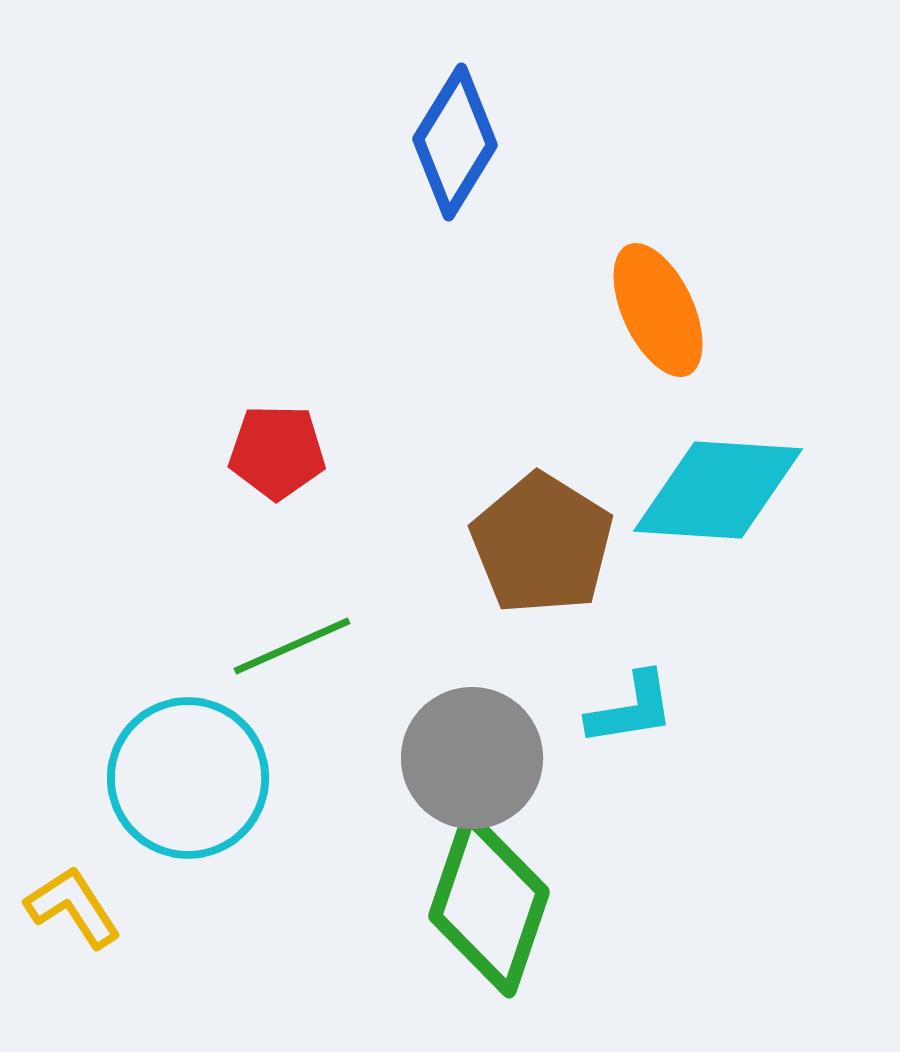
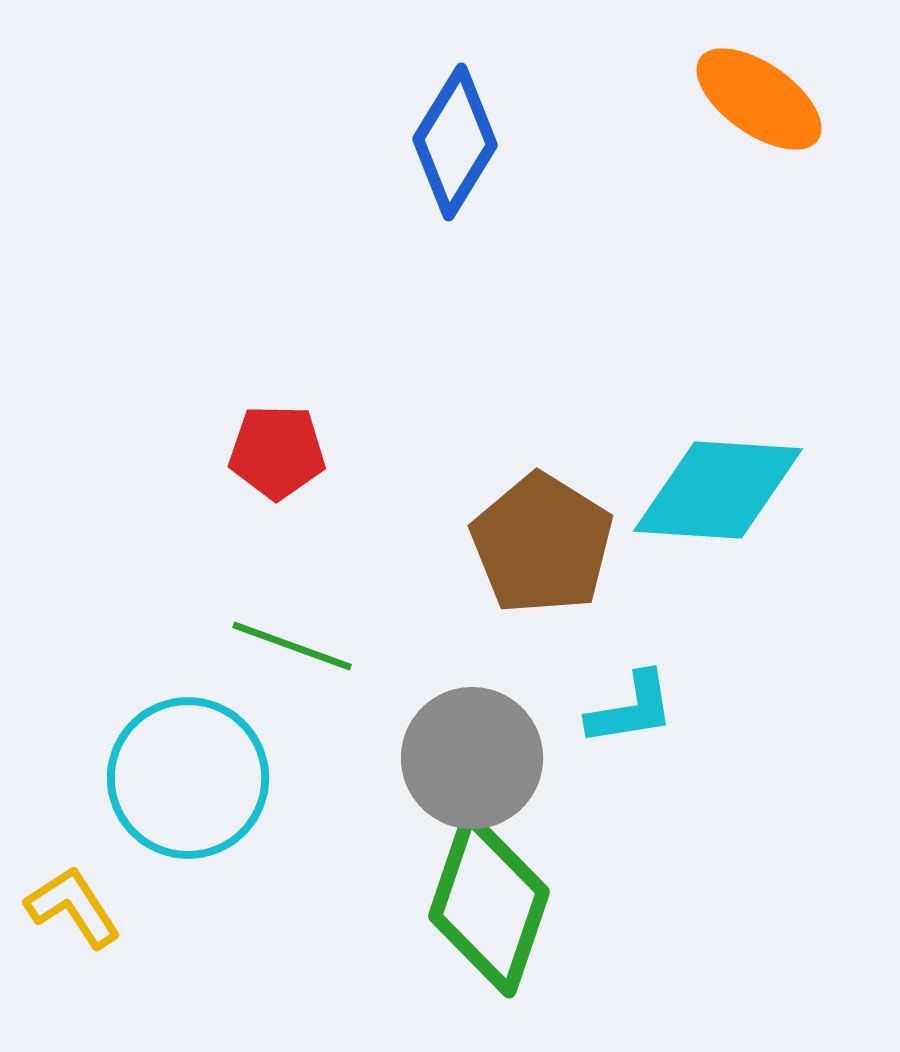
orange ellipse: moved 101 px right, 211 px up; rotated 30 degrees counterclockwise
green line: rotated 44 degrees clockwise
